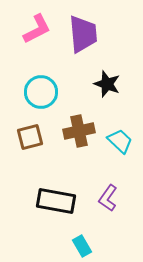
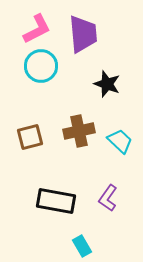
cyan circle: moved 26 px up
